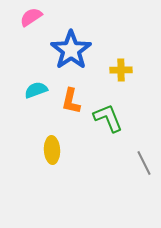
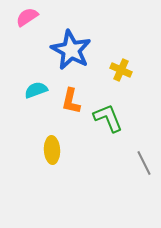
pink semicircle: moved 4 px left
blue star: rotated 9 degrees counterclockwise
yellow cross: rotated 25 degrees clockwise
